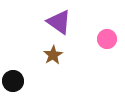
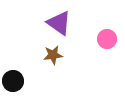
purple triangle: moved 1 px down
brown star: rotated 24 degrees clockwise
